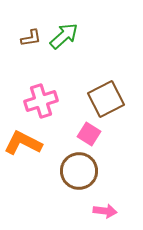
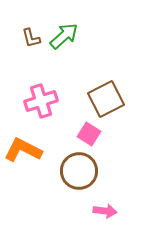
brown L-shape: rotated 85 degrees clockwise
orange L-shape: moved 7 px down
